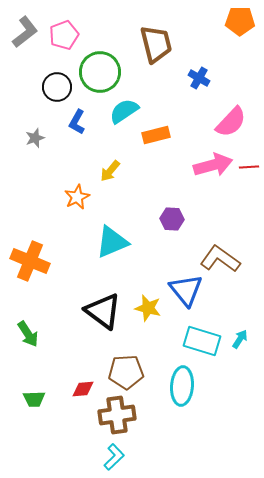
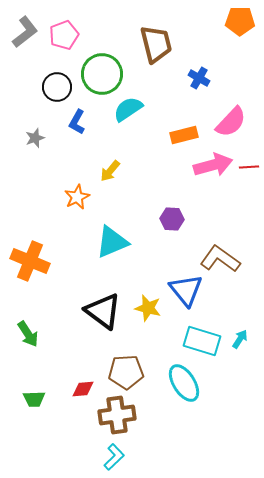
green circle: moved 2 px right, 2 px down
cyan semicircle: moved 4 px right, 2 px up
orange rectangle: moved 28 px right
cyan ellipse: moved 2 px right, 3 px up; rotated 36 degrees counterclockwise
